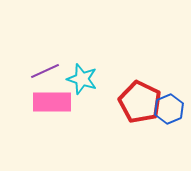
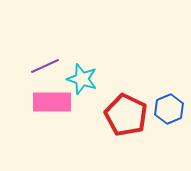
purple line: moved 5 px up
red pentagon: moved 14 px left, 13 px down
